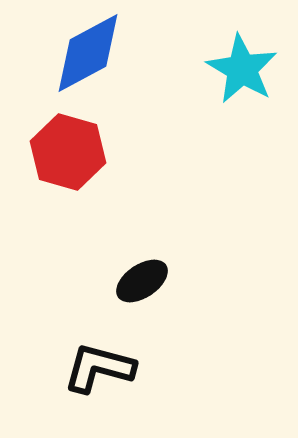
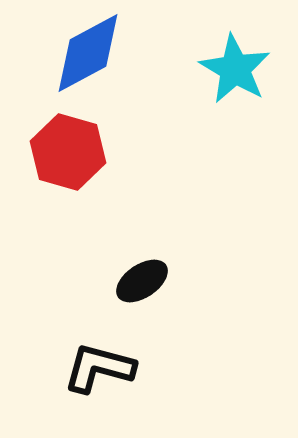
cyan star: moved 7 px left
